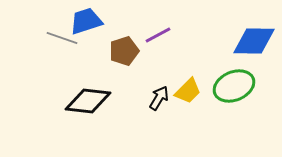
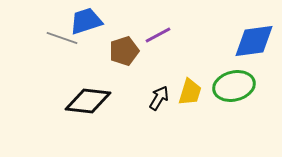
blue diamond: rotated 9 degrees counterclockwise
green ellipse: rotated 9 degrees clockwise
yellow trapezoid: moved 2 px right, 1 px down; rotated 28 degrees counterclockwise
